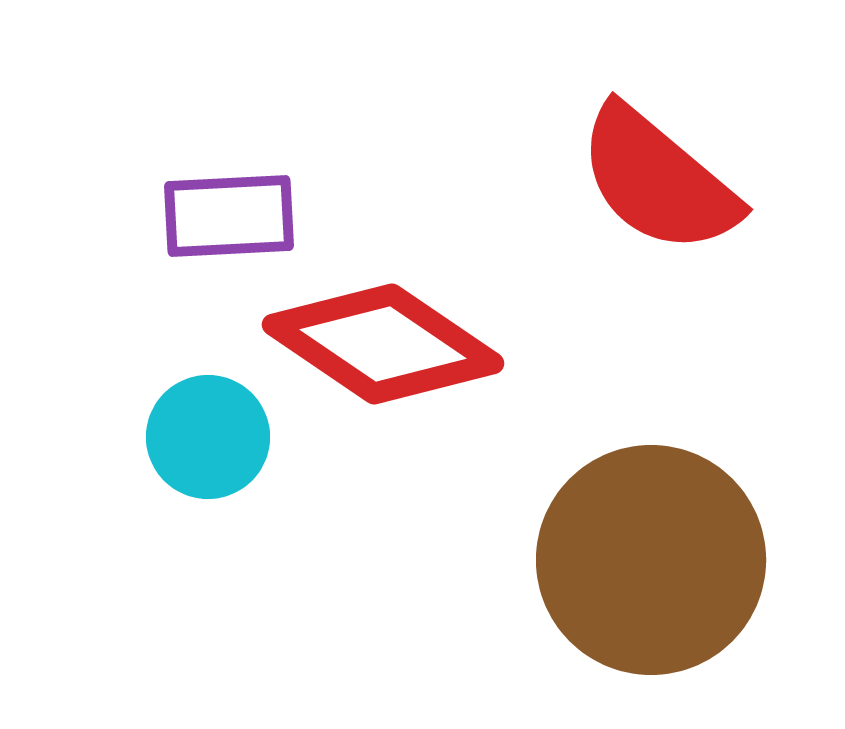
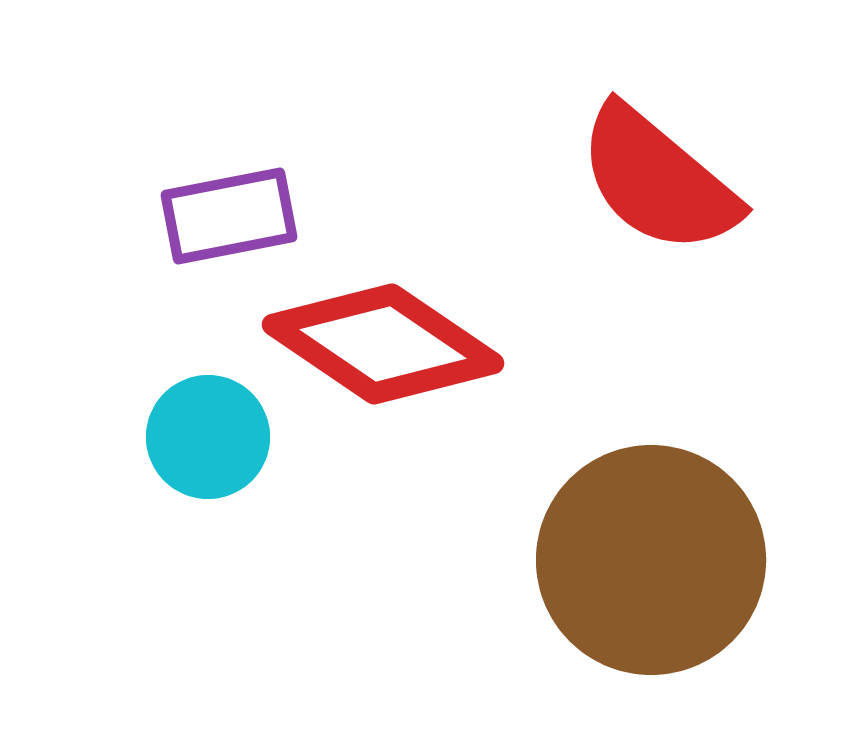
purple rectangle: rotated 8 degrees counterclockwise
